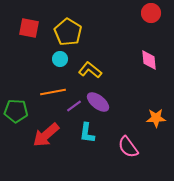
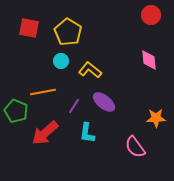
red circle: moved 2 px down
cyan circle: moved 1 px right, 2 px down
orange line: moved 10 px left
purple ellipse: moved 6 px right
purple line: rotated 21 degrees counterclockwise
green pentagon: rotated 20 degrees clockwise
red arrow: moved 1 px left, 2 px up
pink semicircle: moved 7 px right
